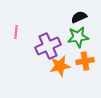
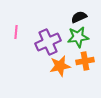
purple cross: moved 4 px up
